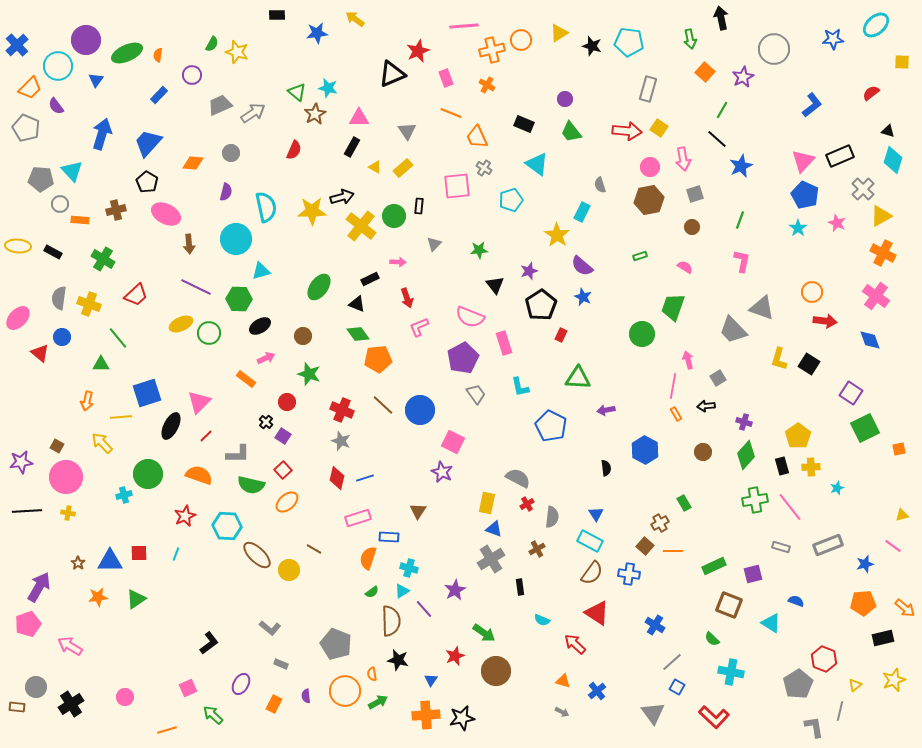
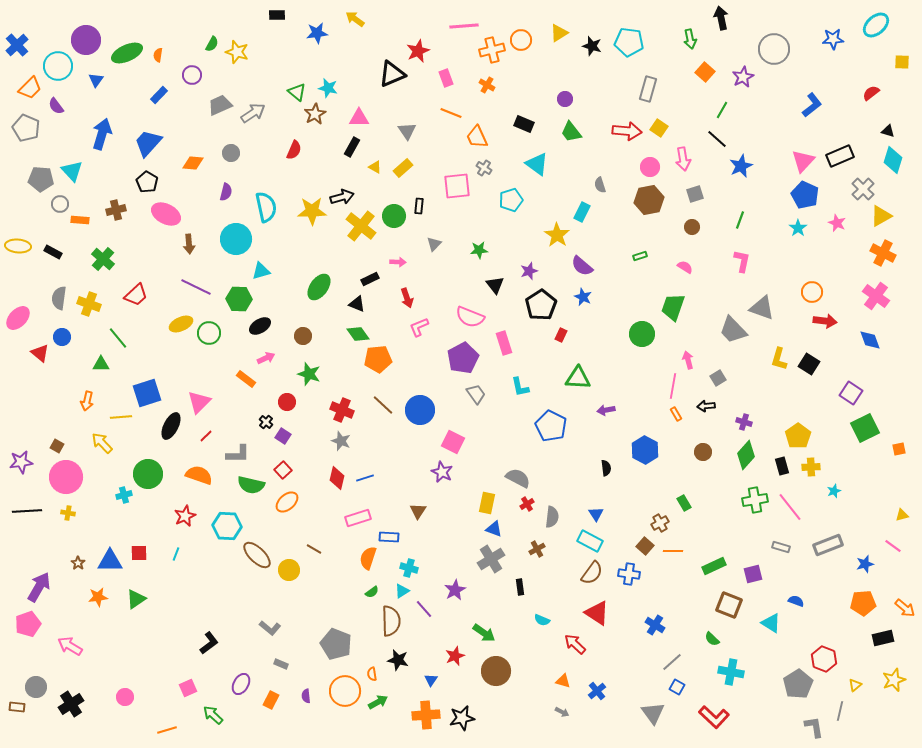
green cross at (103, 259): rotated 10 degrees clockwise
cyan star at (837, 488): moved 3 px left, 3 px down
orange rectangle at (274, 704): moved 3 px left, 4 px up
